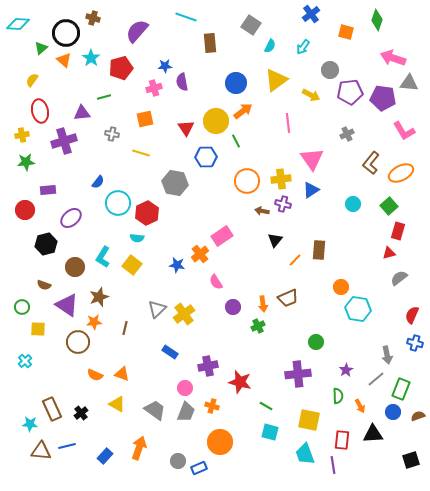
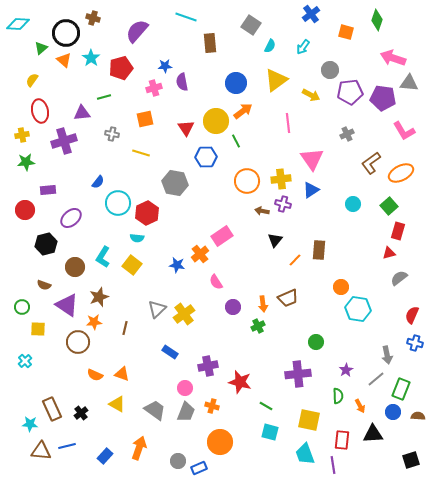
brown L-shape at (371, 163): rotated 15 degrees clockwise
brown semicircle at (418, 416): rotated 24 degrees clockwise
